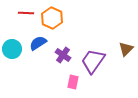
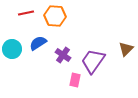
red line: rotated 14 degrees counterclockwise
orange hexagon: moved 3 px right, 2 px up; rotated 20 degrees counterclockwise
pink rectangle: moved 2 px right, 2 px up
